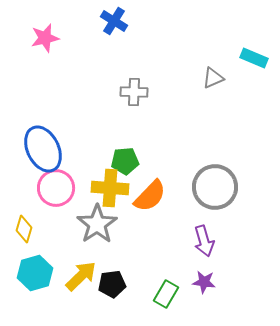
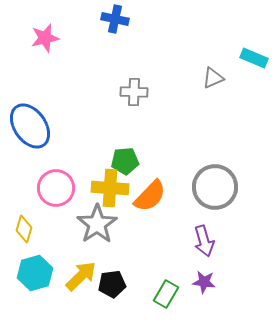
blue cross: moved 1 px right, 2 px up; rotated 20 degrees counterclockwise
blue ellipse: moved 13 px left, 23 px up; rotated 9 degrees counterclockwise
